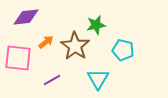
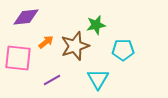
brown star: rotated 20 degrees clockwise
cyan pentagon: rotated 15 degrees counterclockwise
